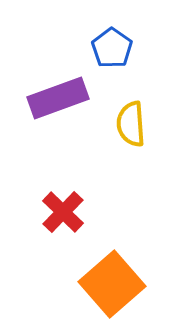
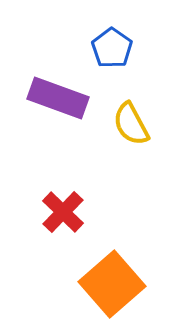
purple rectangle: rotated 40 degrees clockwise
yellow semicircle: rotated 24 degrees counterclockwise
